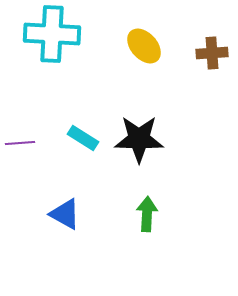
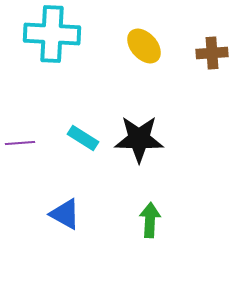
green arrow: moved 3 px right, 6 px down
